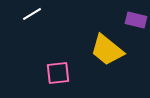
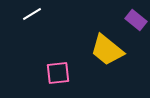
purple rectangle: rotated 25 degrees clockwise
